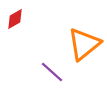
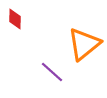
red diamond: rotated 60 degrees counterclockwise
